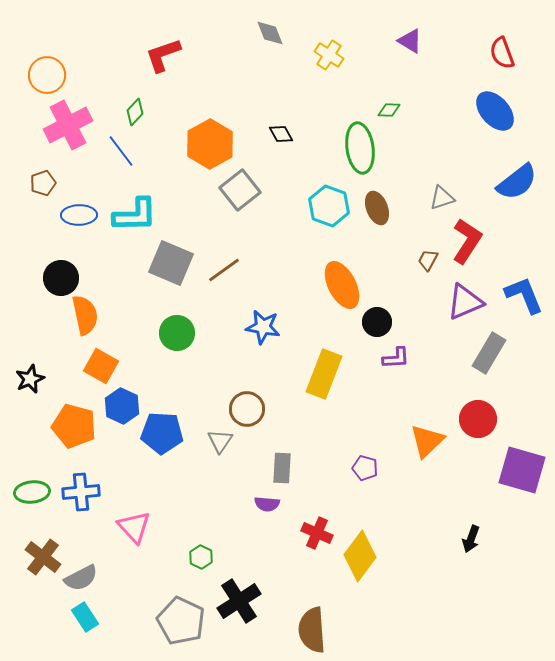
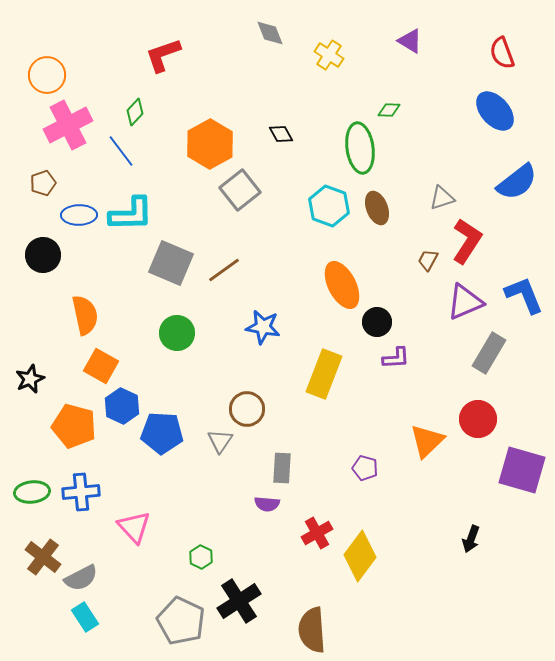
cyan L-shape at (135, 215): moved 4 px left, 1 px up
black circle at (61, 278): moved 18 px left, 23 px up
red cross at (317, 533): rotated 36 degrees clockwise
